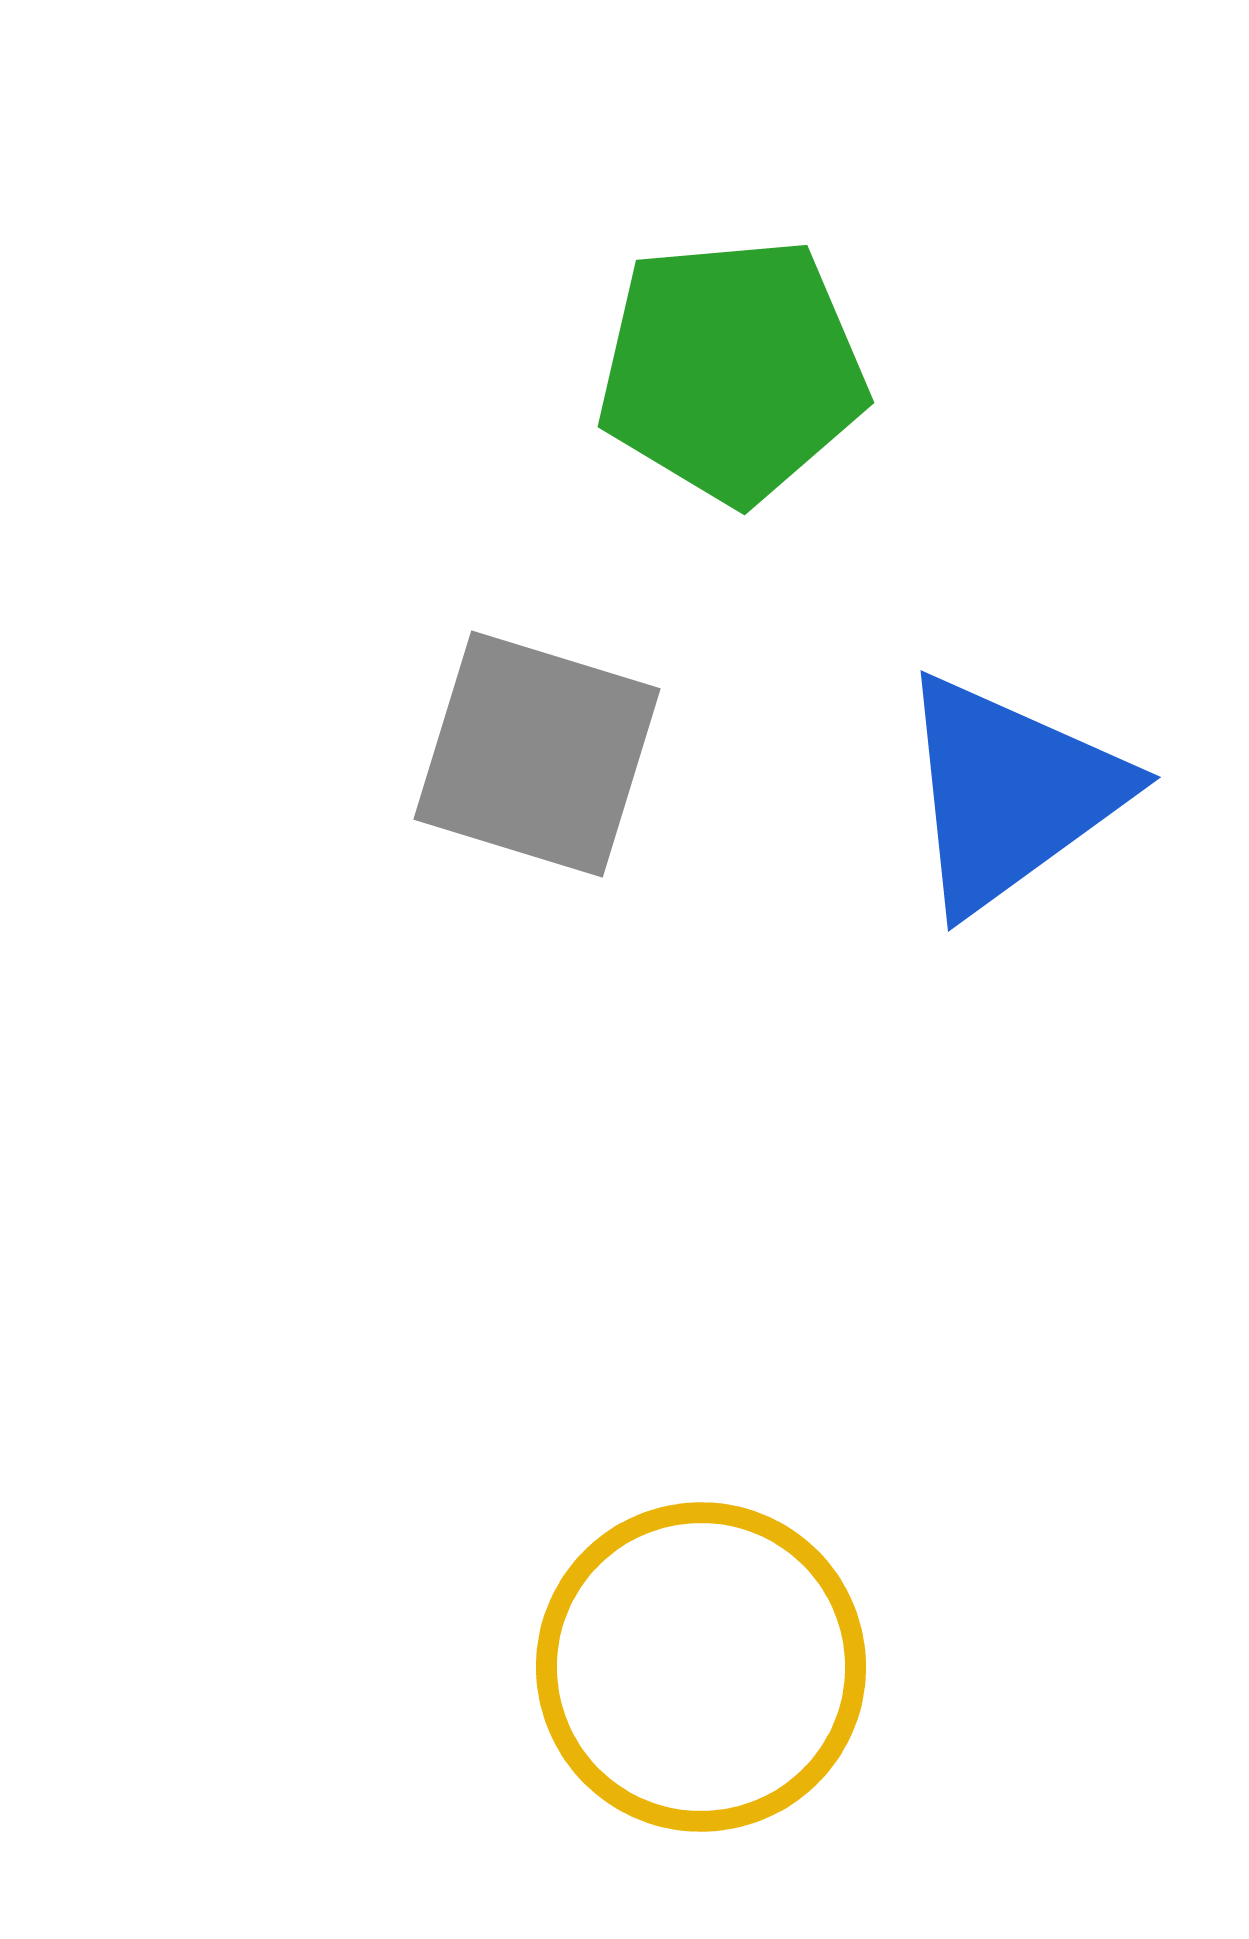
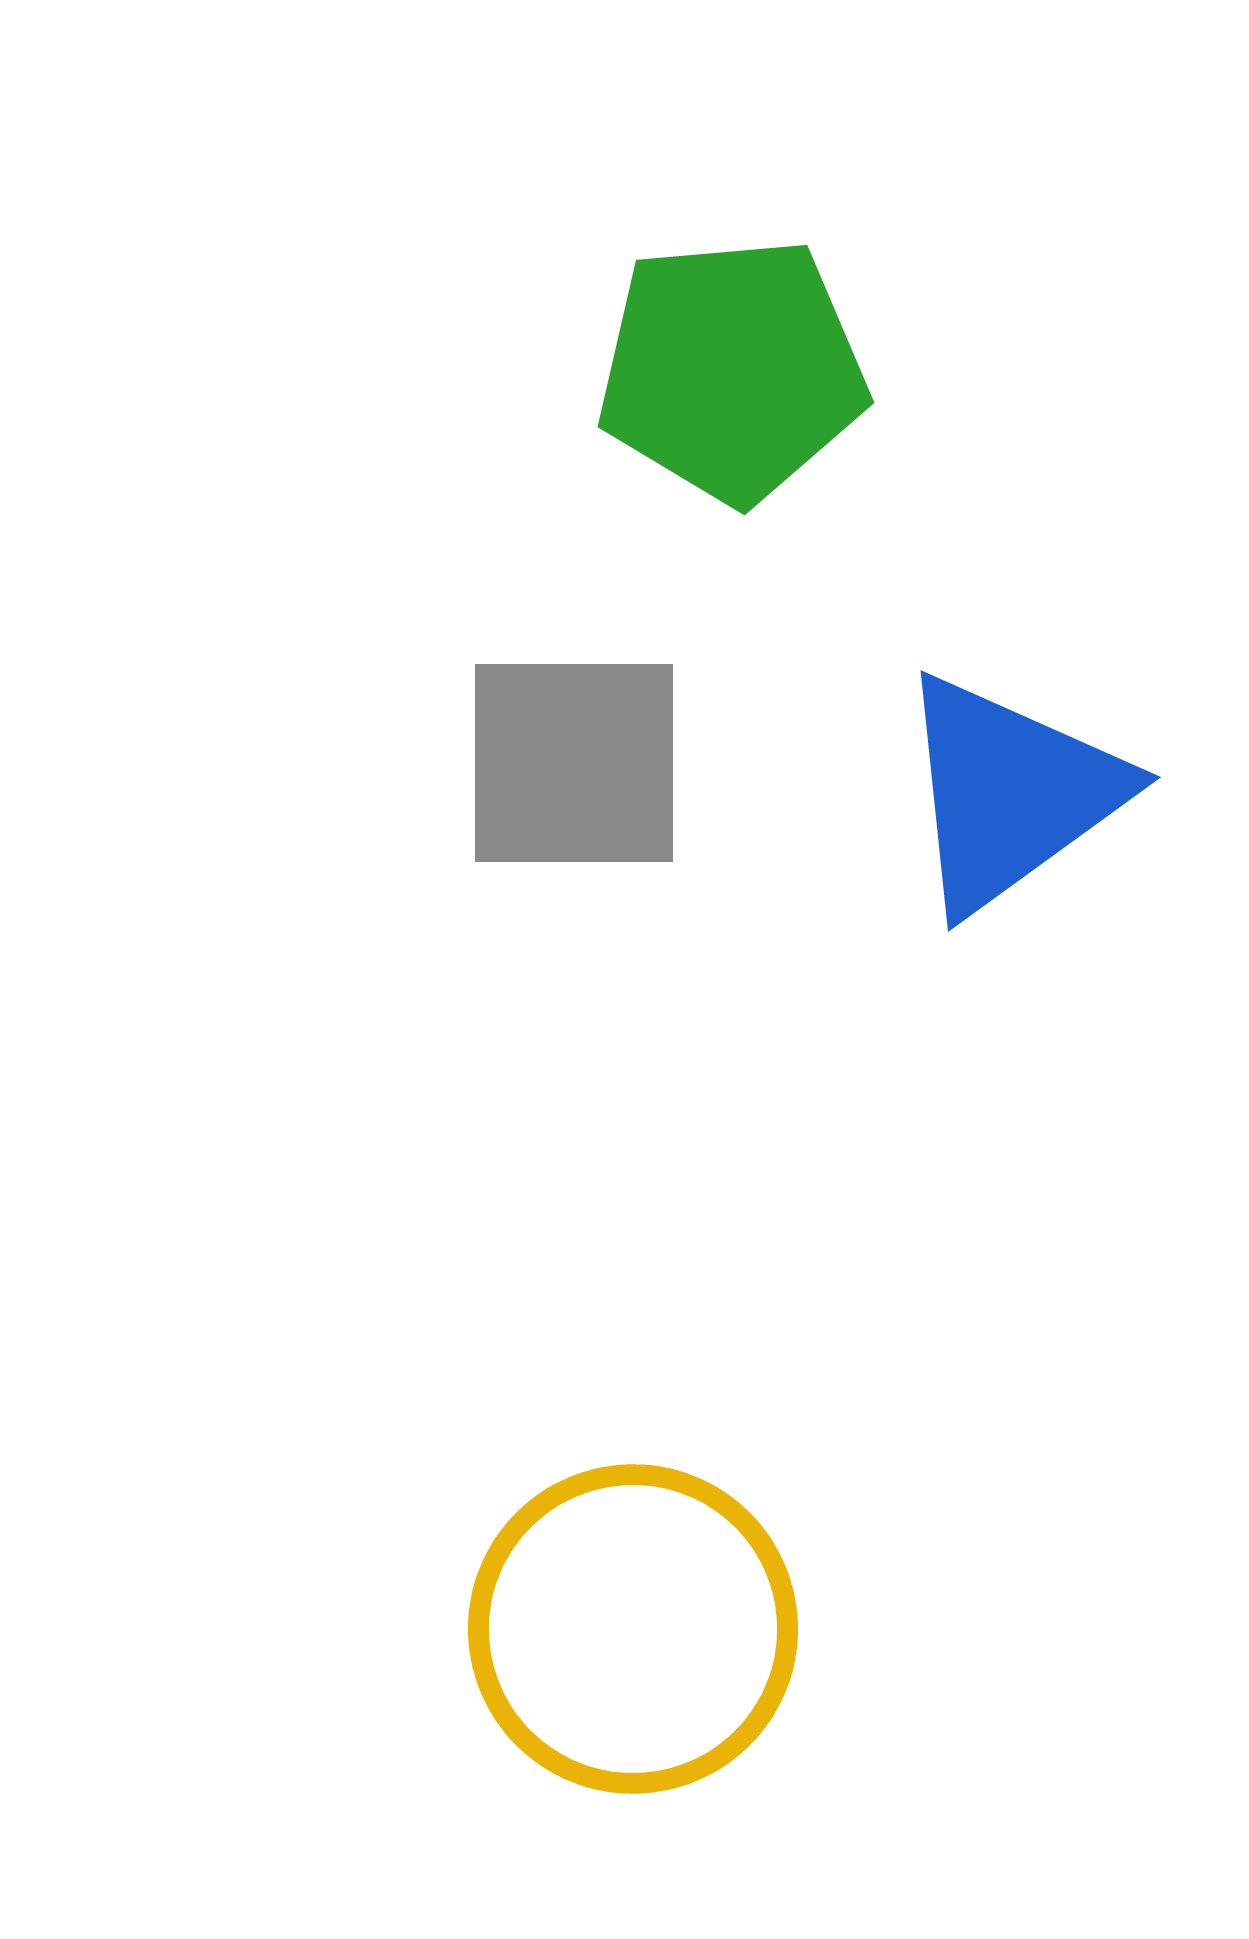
gray square: moved 37 px right, 9 px down; rotated 17 degrees counterclockwise
yellow circle: moved 68 px left, 38 px up
